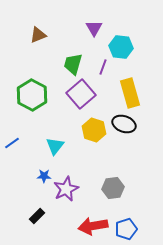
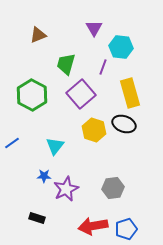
green trapezoid: moved 7 px left
black rectangle: moved 2 px down; rotated 63 degrees clockwise
